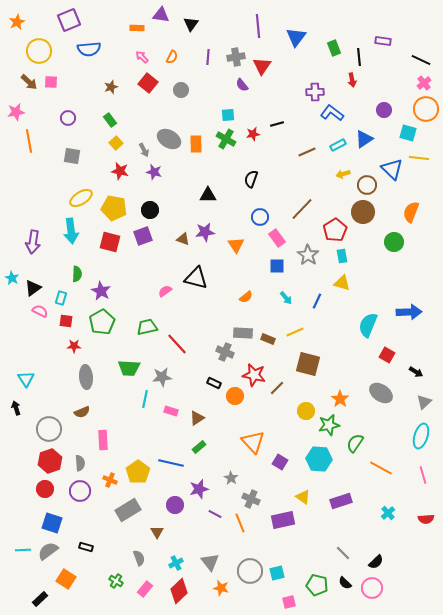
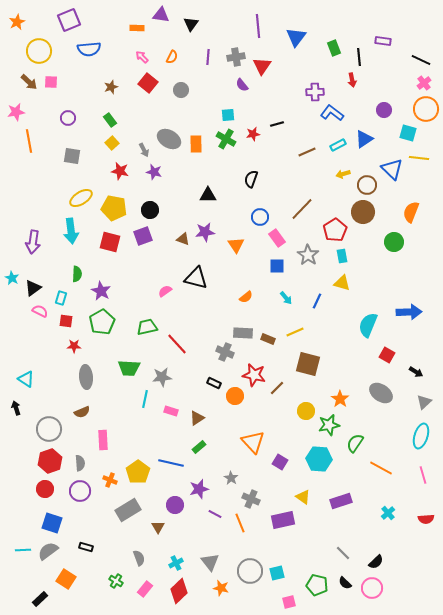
yellow square at (116, 143): moved 4 px left
cyan triangle at (26, 379): rotated 24 degrees counterclockwise
brown triangle at (157, 532): moved 1 px right, 5 px up
